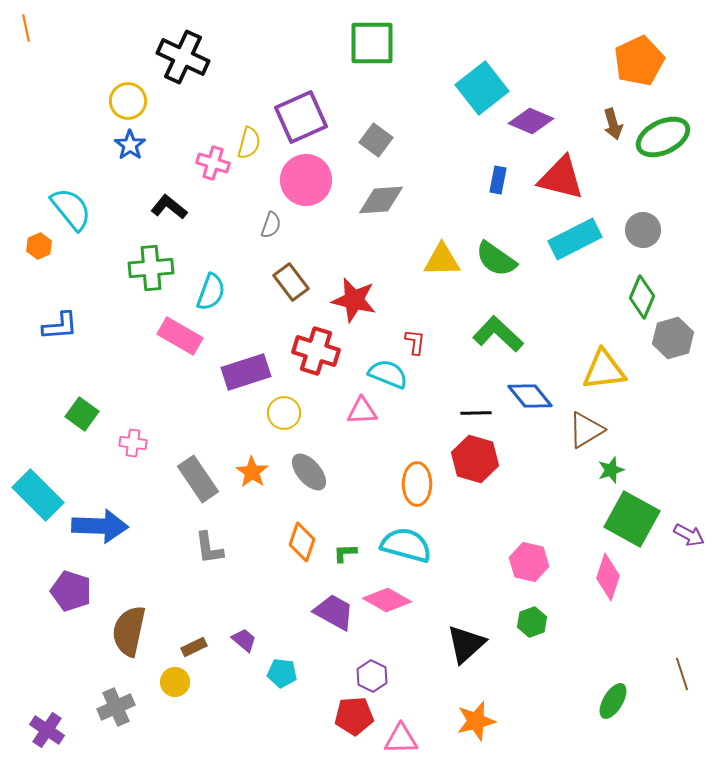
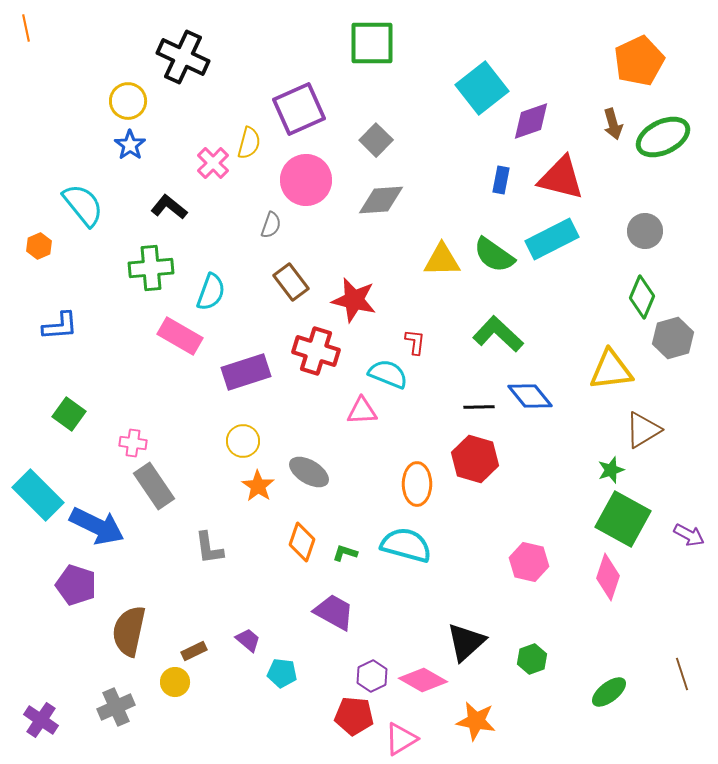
purple square at (301, 117): moved 2 px left, 8 px up
purple diamond at (531, 121): rotated 42 degrees counterclockwise
gray square at (376, 140): rotated 8 degrees clockwise
pink cross at (213, 163): rotated 28 degrees clockwise
blue rectangle at (498, 180): moved 3 px right
cyan semicircle at (71, 209): moved 12 px right, 4 px up
gray circle at (643, 230): moved 2 px right, 1 px down
cyan rectangle at (575, 239): moved 23 px left
green semicircle at (496, 259): moved 2 px left, 4 px up
yellow triangle at (604, 370): moved 7 px right
yellow circle at (284, 413): moved 41 px left, 28 px down
black line at (476, 413): moved 3 px right, 6 px up
green square at (82, 414): moved 13 px left
brown triangle at (586, 430): moved 57 px right
orange star at (252, 472): moved 6 px right, 14 px down
gray ellipse at (309, 472): rotated 18 degrees counterclockwise
gray rectangle at (198, 479): moved 44 px left, 7 px down
green square at (632, 519): moved 9 px left
blue arrow at (100, 526): moved 3 px left; rotated 24 degrees clockwise
green L-shape at (345, 553): rotated 20 degrees clockwise
purple pentagon at (71, 591): moved 5 px right, 6 px up
pink diamond at (387, 600): moved 36 px right, 80 px down
green hexagon at (532, 622): moved 37 px down
purple trapezoid at (244, 640): moved 4 px right
black triangle at (466, 644): moved 2 px up
brown rectangle at (194, 647): moved 4 px down
purple hexagon at (372, 676): rotated 8 degrees clockwise
green ellipse at (613, 701): moved 4 px left, 9 px up; rotated 21 degrees clockwise
red pentagon at (354, 716): rotated 9 degrees clockwise
orange star at (476, 721): rotated 24 degrees clockwise
purple cross at (47, 730): moved 6 px left, 10 px up
pink triangle at (401, 739): rotated 30 degrees counterclockwise
